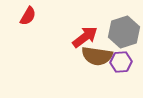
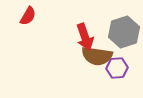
red arrow: rotated 108 degrees clockwise
purple hexagon: moved 4 px left, 6 px down
